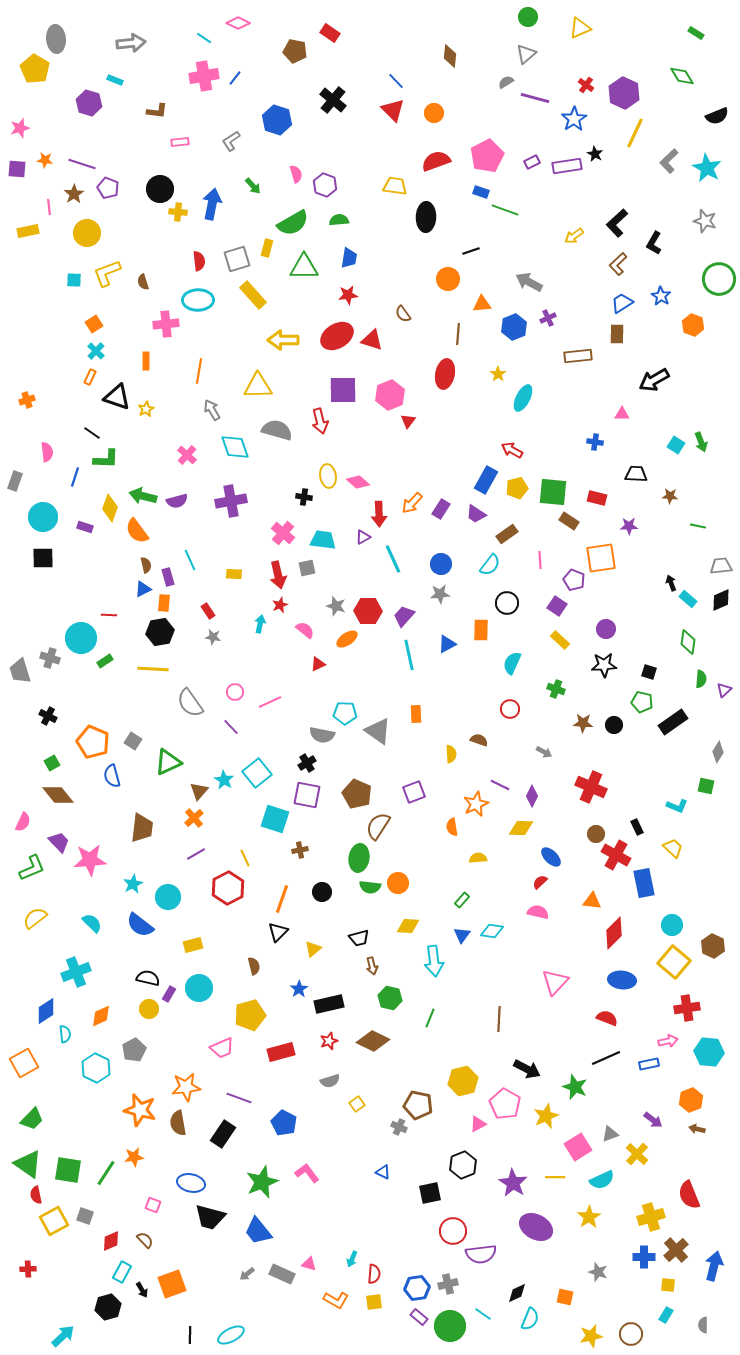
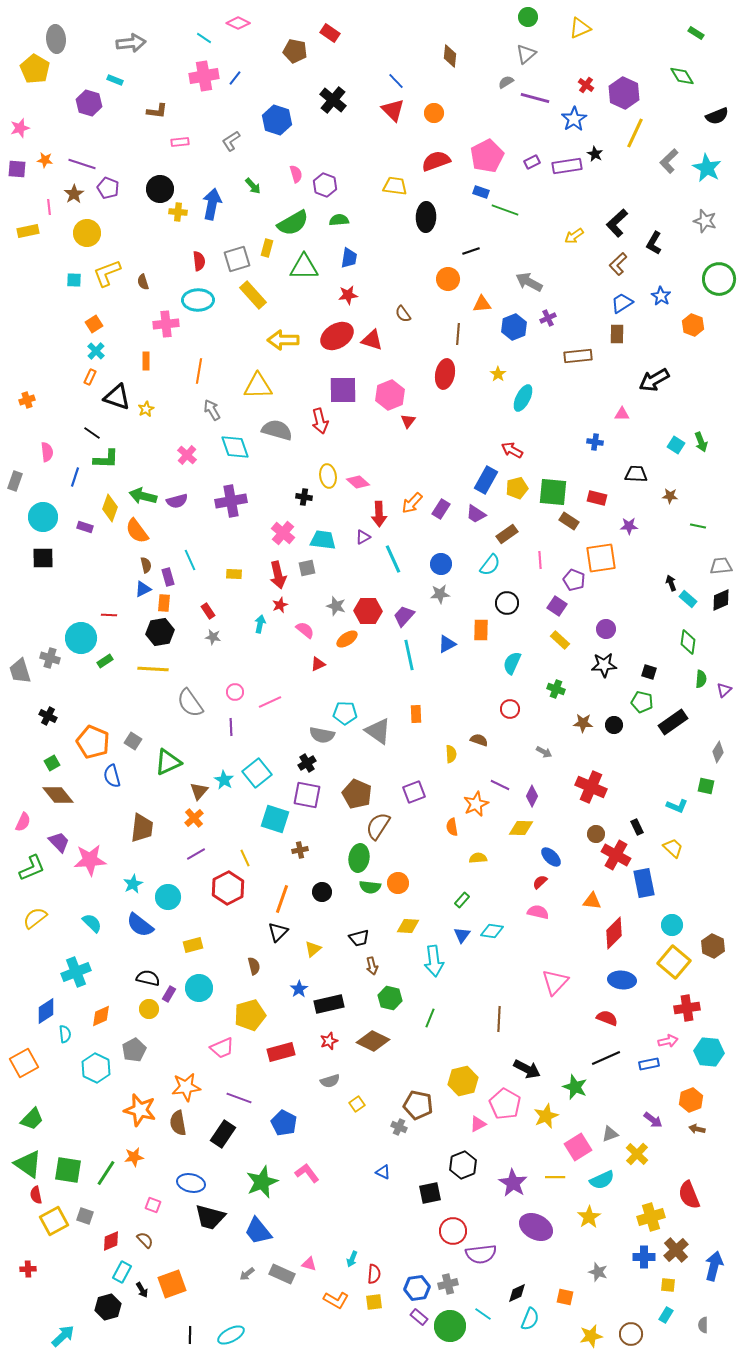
purple line at (231, 727): rotated 42 degrees clockwise
